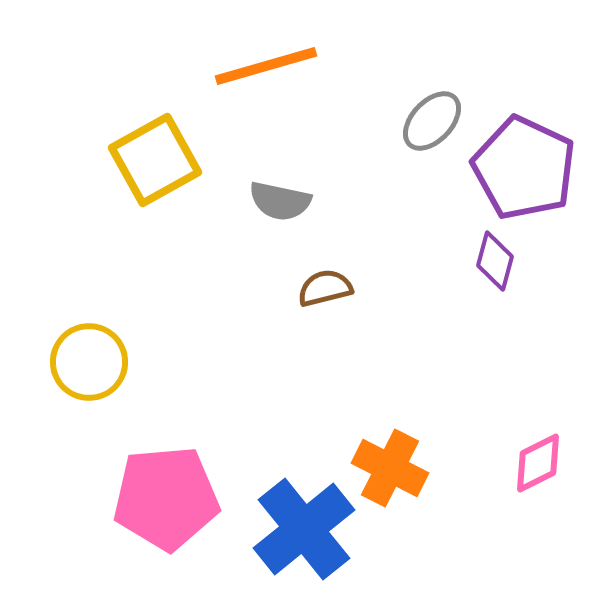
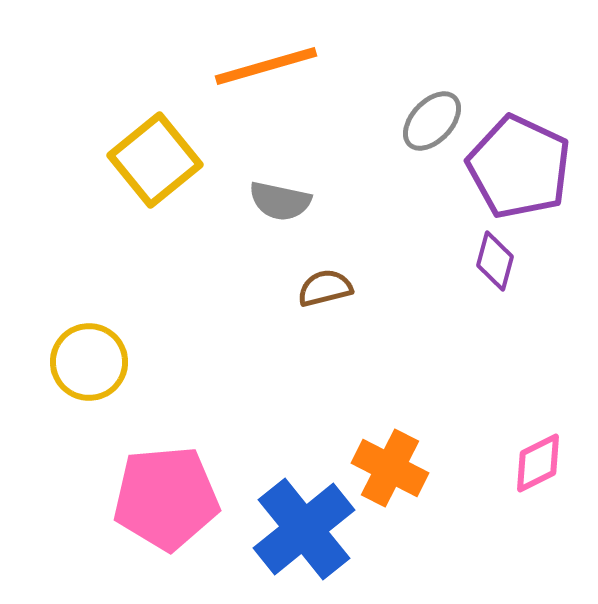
yellow square: rotated 10 degrees counterclockwise
purple pentagon: moved 5 px left, 1 px up
